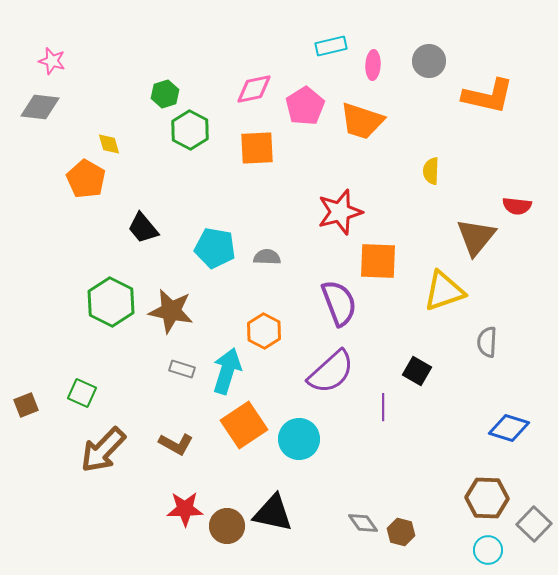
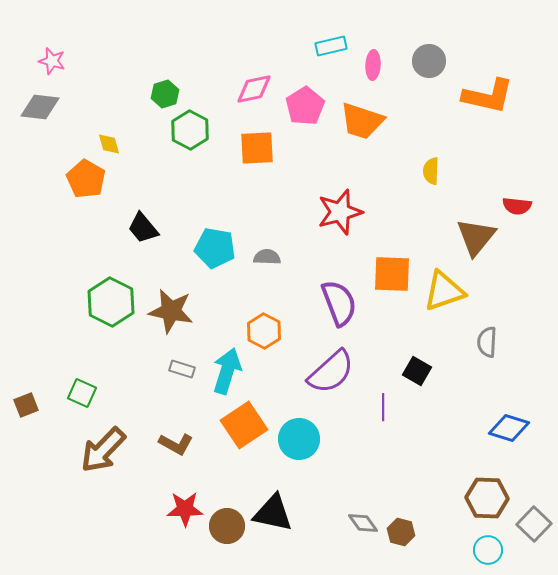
orange square at (378, 261): moved 14 px right, 13 px down
